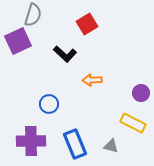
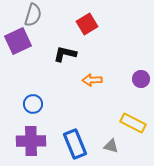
black L-shape: rotated 150 degrees clockwise
purple circle: moved 14 px up
blue circle: moved 16 px left
